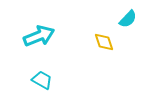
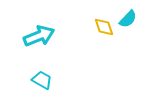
yellow diamond: moved 15 px up
